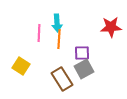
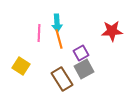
red star: moved 1 px right, 4 px down
orange line: rotated 18 degrees counterclockwise
purple square: moved 1 px left; rotated 28 degrees counterclockwise
